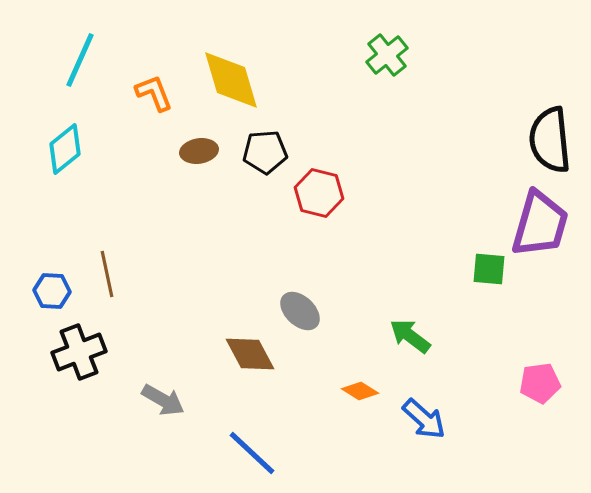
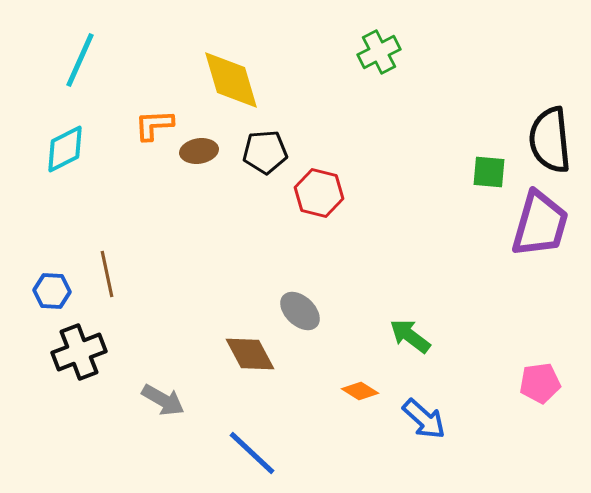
green cross: moved 8 px left, 3 px up; rotated 12 degrees clockwise
orange L-shape: moved 32 px down; rotated 72 degrees counterclockwise
cyan diamond: rotated 12 degrees clockwise
green square: moved 97 px up
